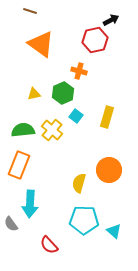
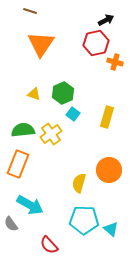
black arrow: moved 5 px left
red hexagon: moved 1 px right, 3 px down
orange triangle: rotated 28 degrees clockwise
orange cross: moved 36 px right, 9 px up
yellow triangle: rotated 32 degrees clockwise
cyan square: moved 3 px left, 2 px up
yellow cross: moved 1 px left, 4 px down; rotated 15 degrees clockwise
orange rectangle: moved 1 px left, 1 px up
cyan arrow: moved 1 px down; rotated 64 degrees counterclockwise
cyan triangle: moved 3 px left, 2 px up
